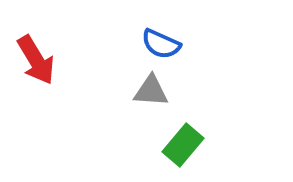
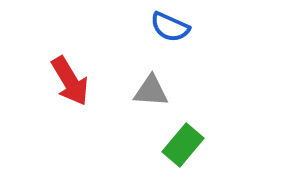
blue semicircle: moved 9 px right, 17 px up
red arrow: moved 34 px right, 21 px down
